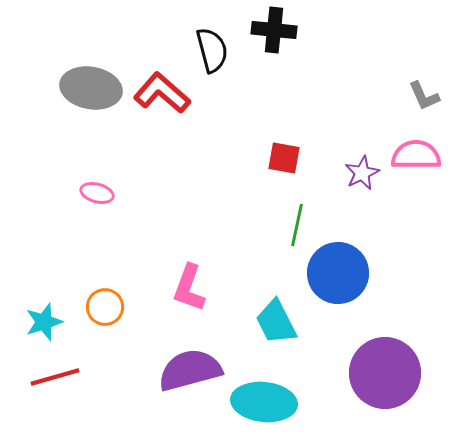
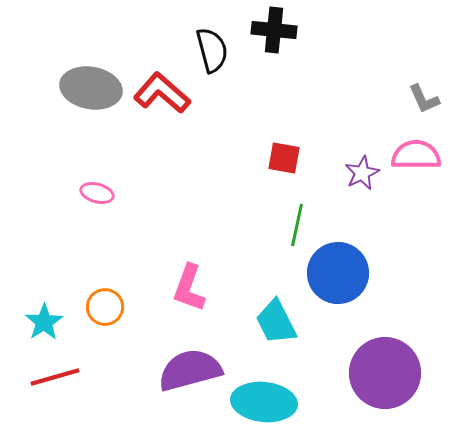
gray L-shape: moved 3 px down
cyan star: rotated 15 degrees counterclockwise
